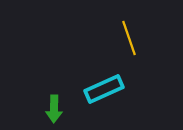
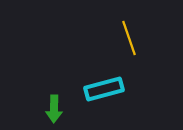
cyan rectangle: rotated 9 degrees clockwise
